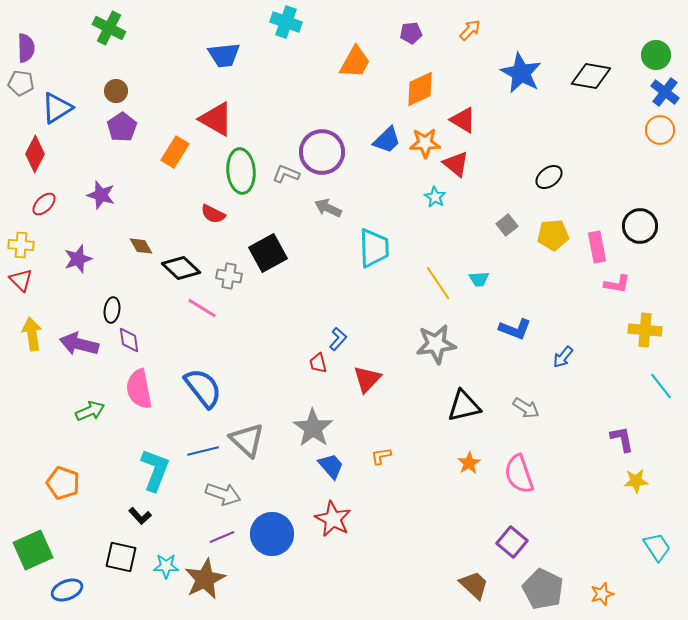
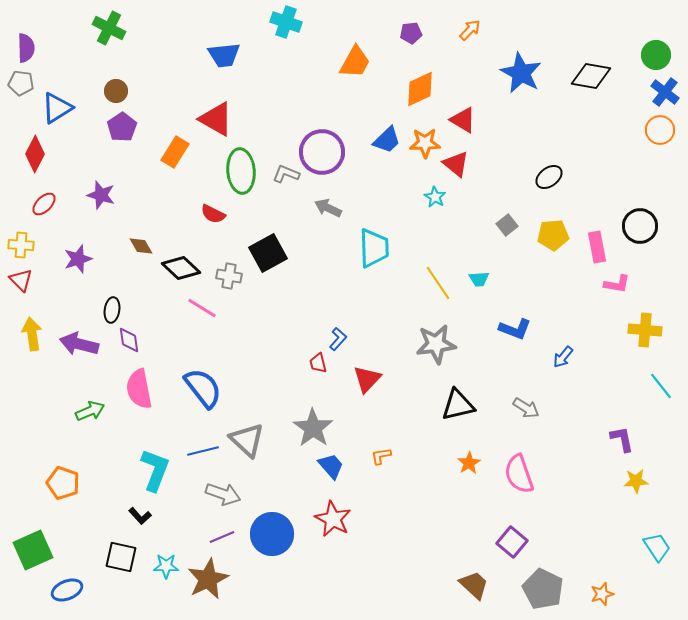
black triangle at (464, 406): moved 6 px left, 1 px up
brown star at (205, 579): moved 3 px right
